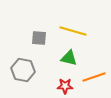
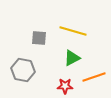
green triangle: moved 3 px right; rotated 42 degrees counterclockwise
